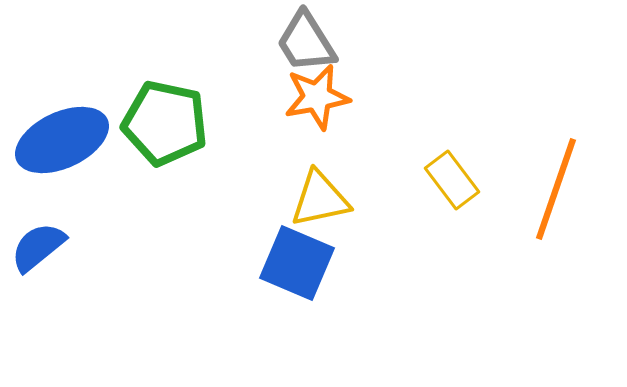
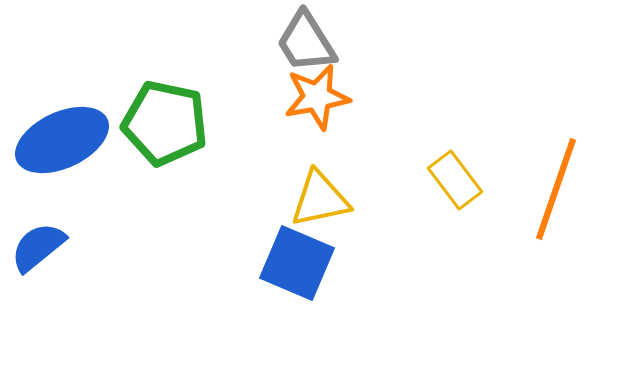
yellow rectangle: moved 3 px right
